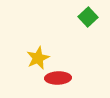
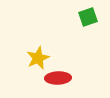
green square: rotated 24 degrees clockwise
